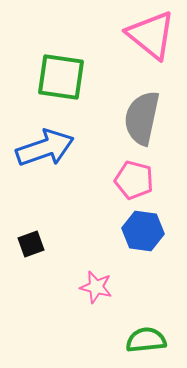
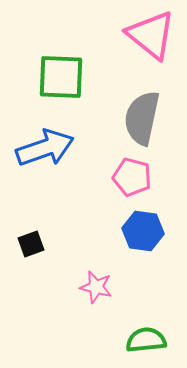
green square: rotated 6 degrees counterclockwise
pink pentagon: moved 2 px left, 3 px up
